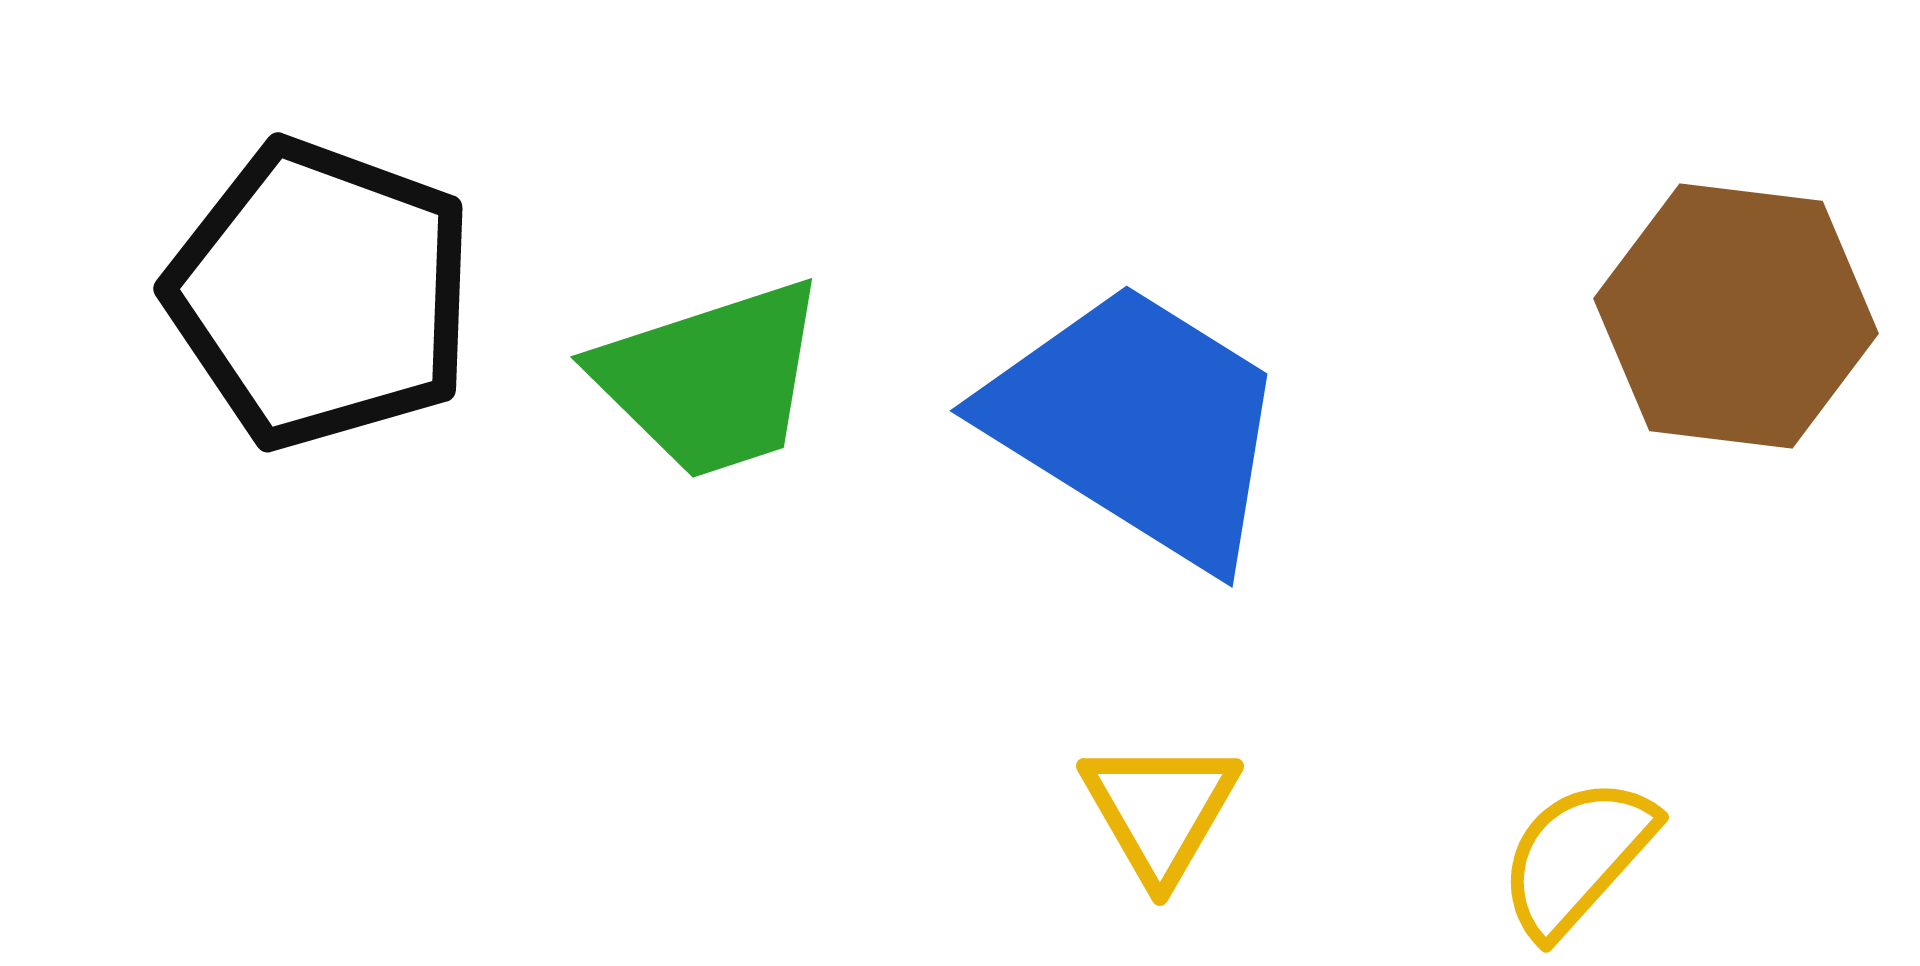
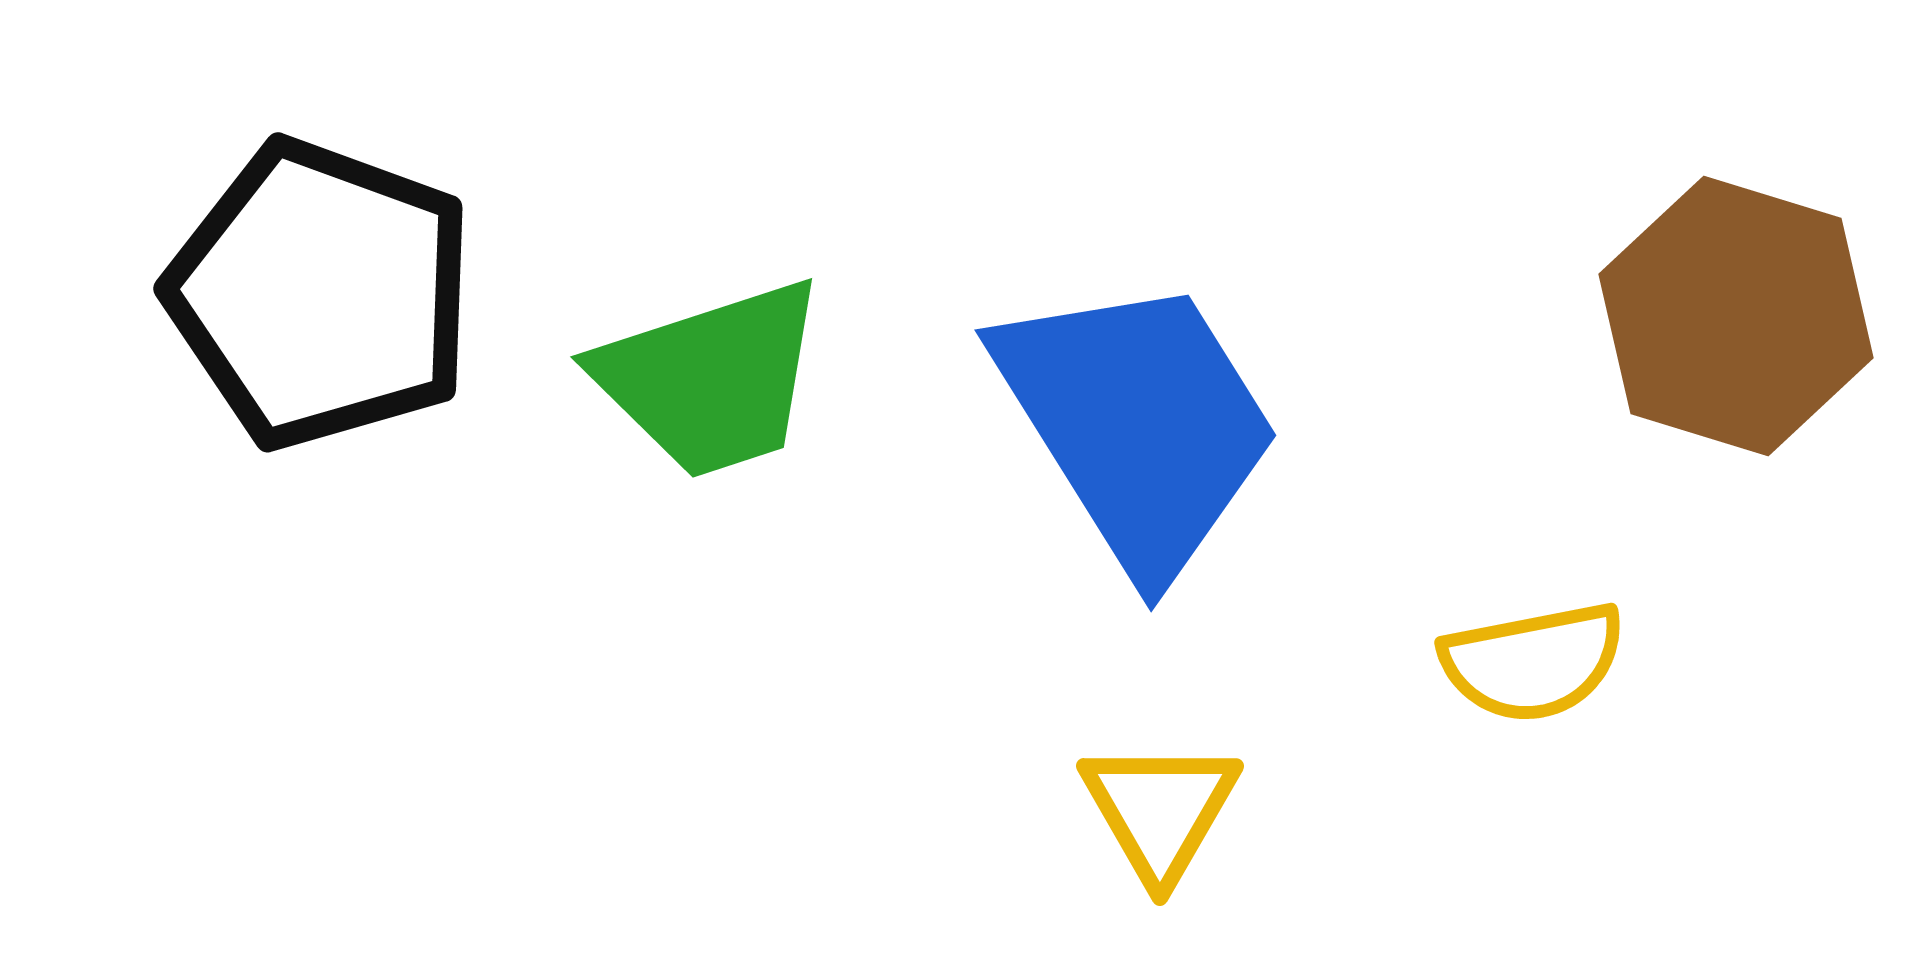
brown hexagon: rotated 10 degrees clockwise
blue trapezoid: rotated 26 degrees clockwise
yellow semicircle: moved 44 px left, 195 px up; rotated 143 degrees counterclockwise
